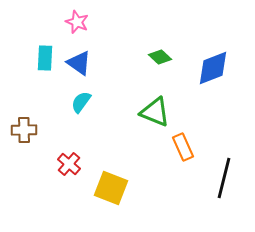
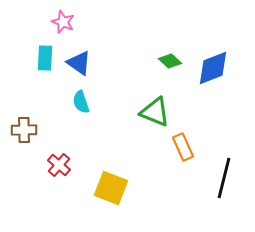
pink star: moved 14 px left
green diamond: moved 10 px right, 4 px down
cyan semicircle: rotated 55 degrees counterclockwise
red cross: moved 10 px left, 1 px down
